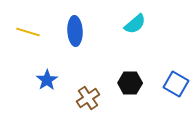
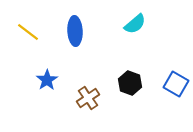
yellow line: rotated 20 degrees clockwise
black hexagon: rotated 20 degrees clockwise
